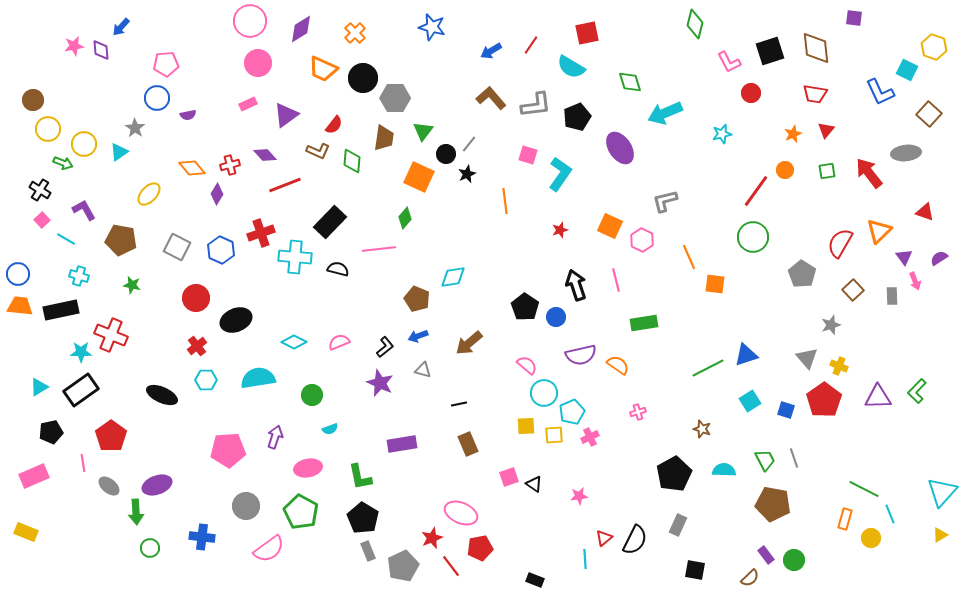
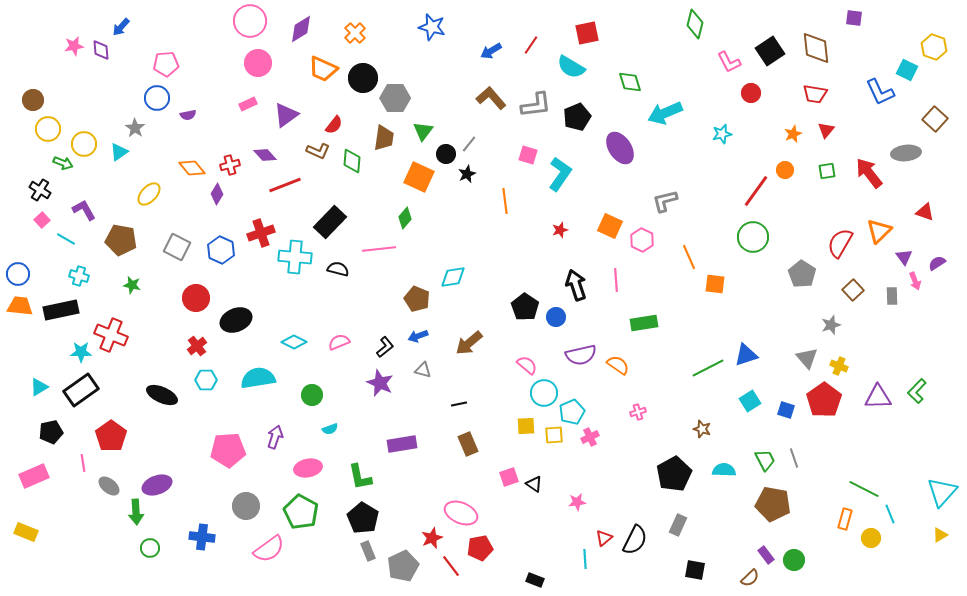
black square at (770, 51): rotated 16 degrees counterclockwise
brown square at (929, 114): moved 6 px right, 5 px down
purple semicircle at (939, 258): moved 2 px left, 5 px down
pink line at (616, 280): rotated 10 degrees clockwise
pink star at (579, 496): moved 2 px left, 6 px down
